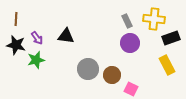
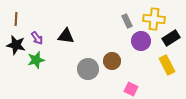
black rectangle: rotated 12 degrees counterclockwise
purple circle: moved 11 px right, 2 px up
brown circle: moved 14 px up
